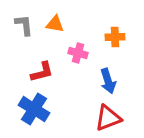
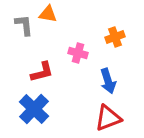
orange triangle: moved 7 px left, 10 px up
orange cross: rotated 18 degrees counterclockwise
blue cross: rotated 12 degrees clockwise
